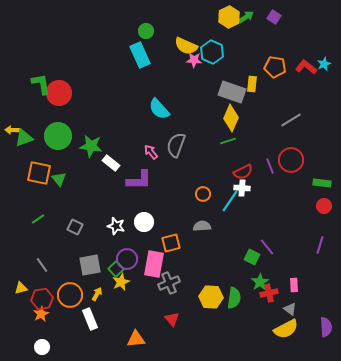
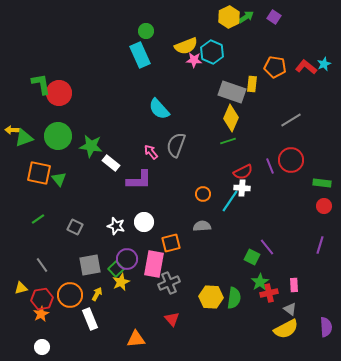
yellow semicircle at (186, 46): rotated 45 degrees counterclockwise
